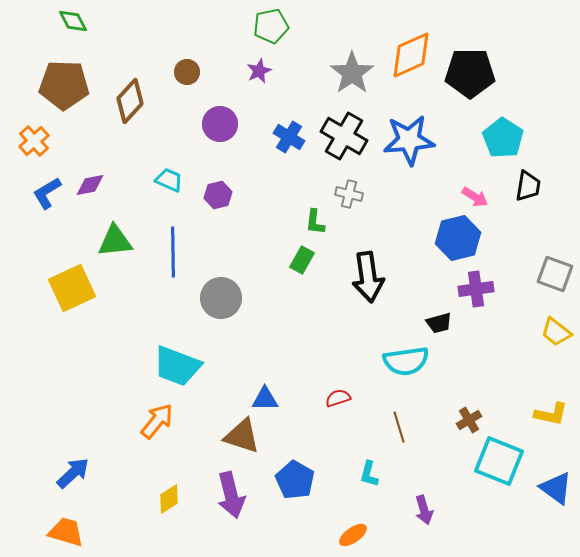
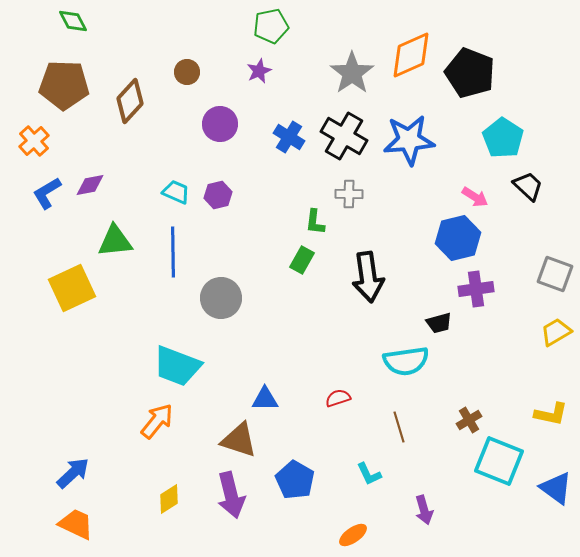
black pentagon at (470, 73): rotated 21 degrees clockwise
cyan trapezoid at (169, 180): moved 7 px right, 12 px down
black trapezoid at (528, 186): rotated 56 degrees counterclockwise
gray cross at (349, 194): rotated 12 degrees counterclockwise
yellow trapezoid at (556, 332): rotated 112 degrees clockwise
brown triangle at (242, 436): moved 3 px left, 4 px down
cyan L-shape at (369, 474): rotated 40 degrees counterclockwise
orange trapezoid at (66, 532): moved 10 px right, 8 px up; rotated 9 degrees clockwise
